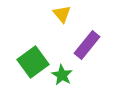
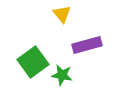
purple rectangle: rotated 36 degrees clockwise
green star: rotated 20 degrees counterclockwise
